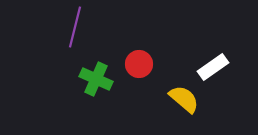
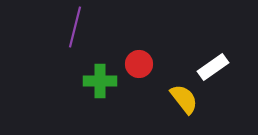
green cross: moved 4 px right, 2 px down; rotated 24 degrees counterclockwise
yellow semicircle: rotated 12 degrees clockwise
